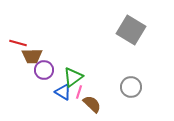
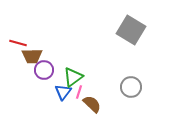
blue triangle: rotated 36 degrees clockwise
